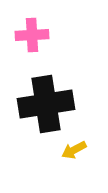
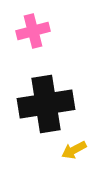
pink cross: moved 1 px right, 4 px up; rotated 12 degrees counterclockwise
